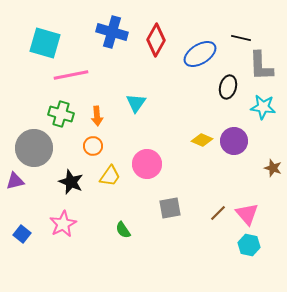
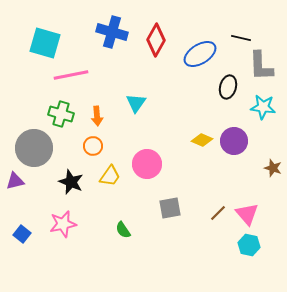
pink star: rotated 16 degrees clockwise
